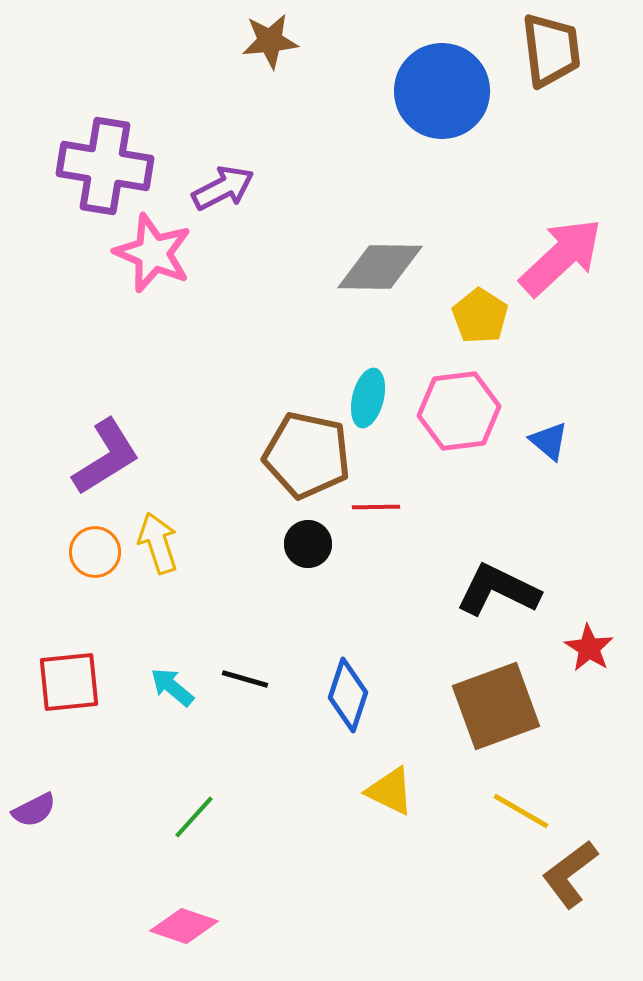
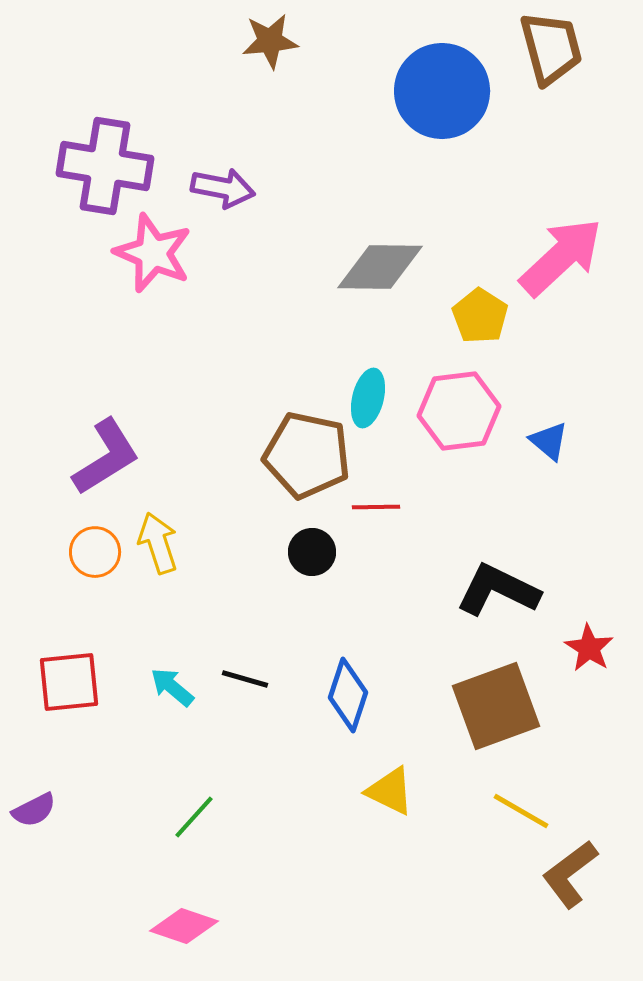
brown trapezoid: moved 2 px up; rotated 8 degrees counterclockwise
purple arrow: rotated 38 degrees clockwise
black circle: moved 4 px right, 8 px down
